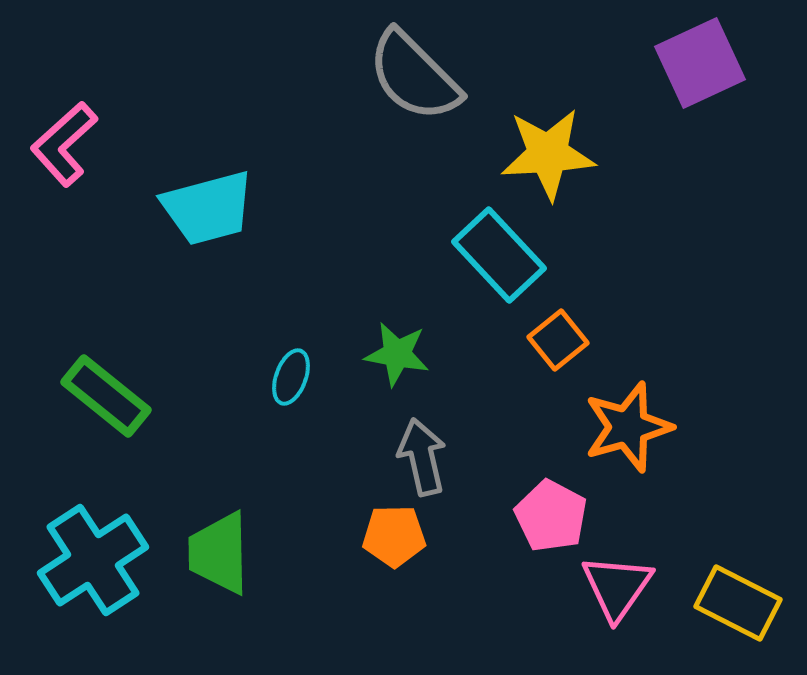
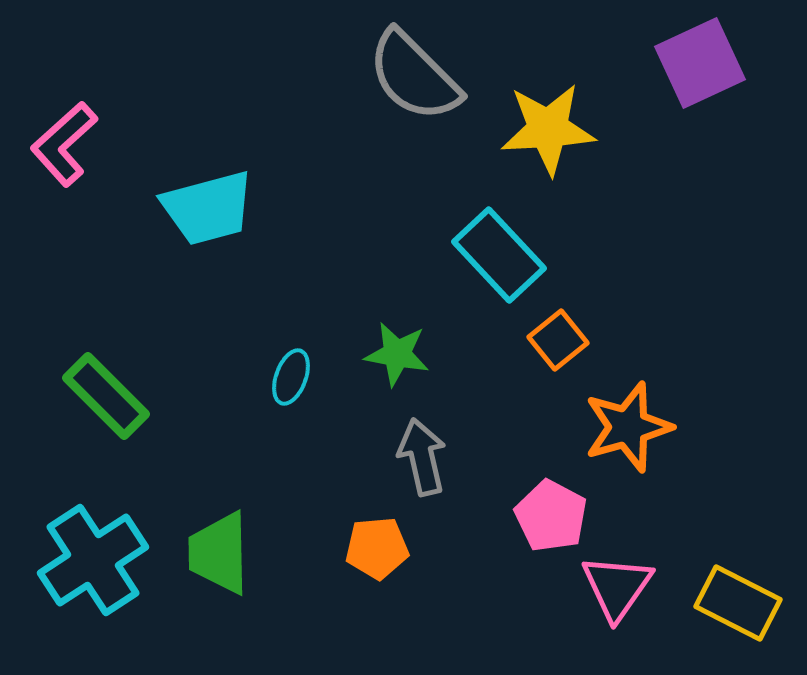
yellow star: moved 25 px up
green rectangle: rotated 6 degrees clockwise
orange pentagon: moved 17 px left, 12 px down; rotated 4 degrees counterclockwise
